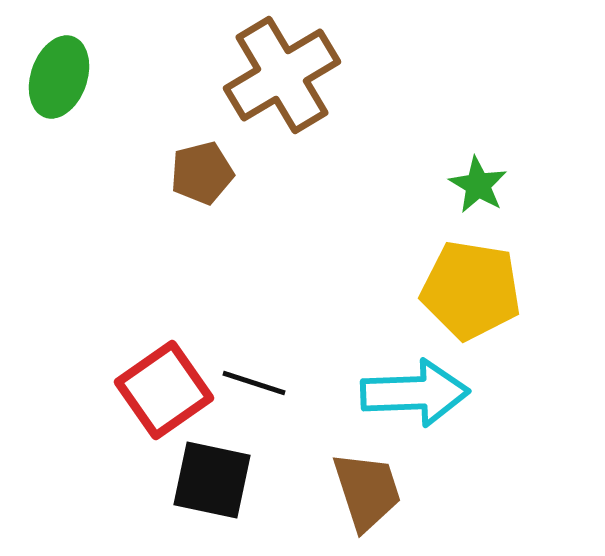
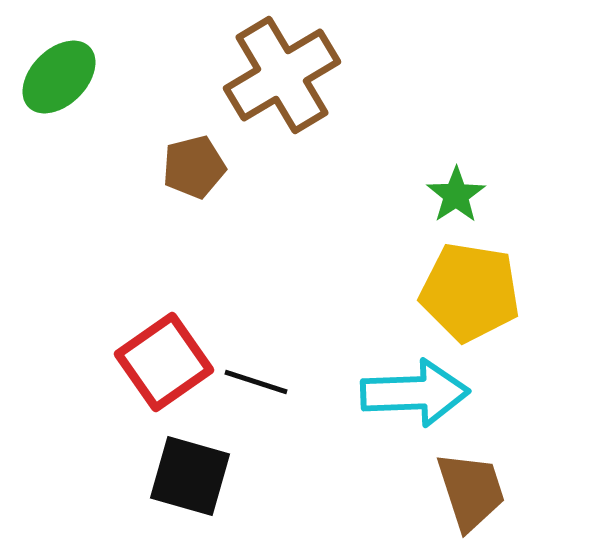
green ellipse: rotated 26 degrees clockwise
brown pentagon: moved 8 px left, 6 px up
green star: moved 22 px left, 10 px down; rotated 8 degrees clockwise
yellow pentagon: moved 1 px left, 2 px down
black line: moved 2 px right, 1 px up
red square: moved 28 px up
black square: moved 22 px left, 4 px up; rotated 4 degrees clockwise
brown trapezoid: moved 104 px right
